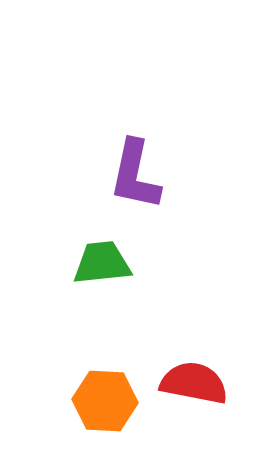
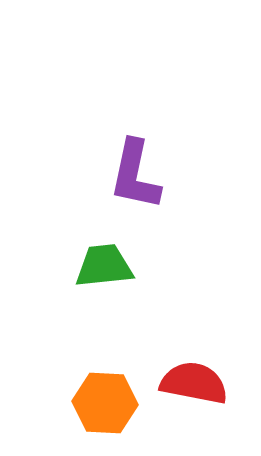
green trapezoid: moved 2 px right, 3 px down
orange hexagon: moved 2 px down
